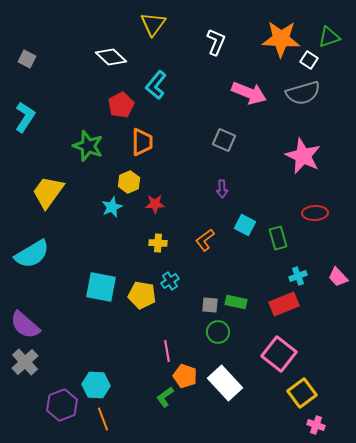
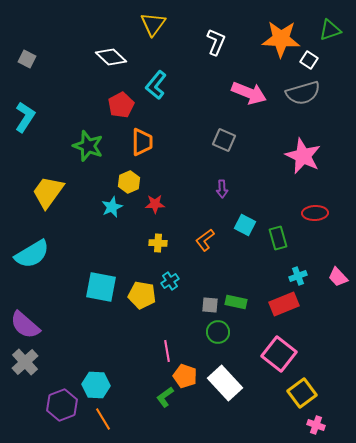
green triangle at (329, 37): moved 1 px right, 7 px up
orange line at (103, 419): rotated 10 degrees counterclockwise
